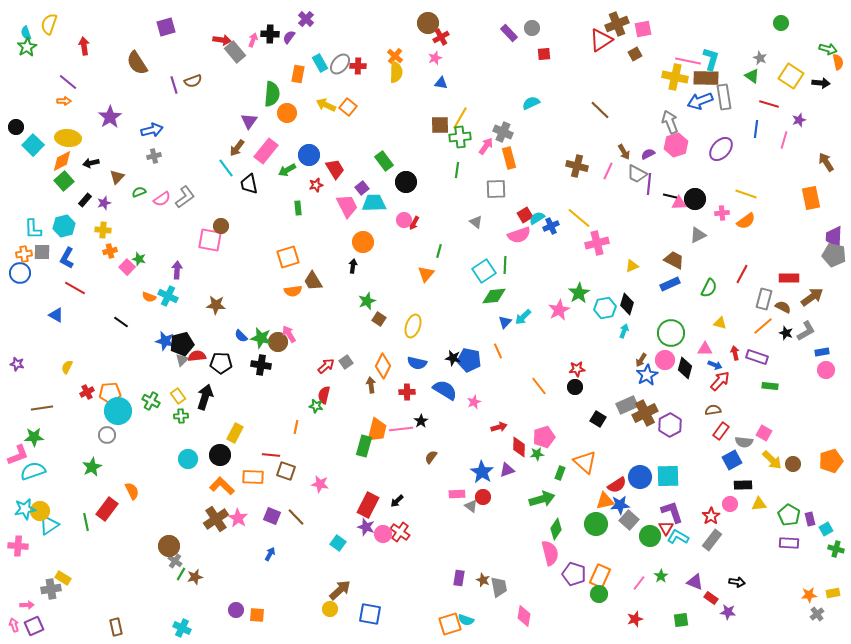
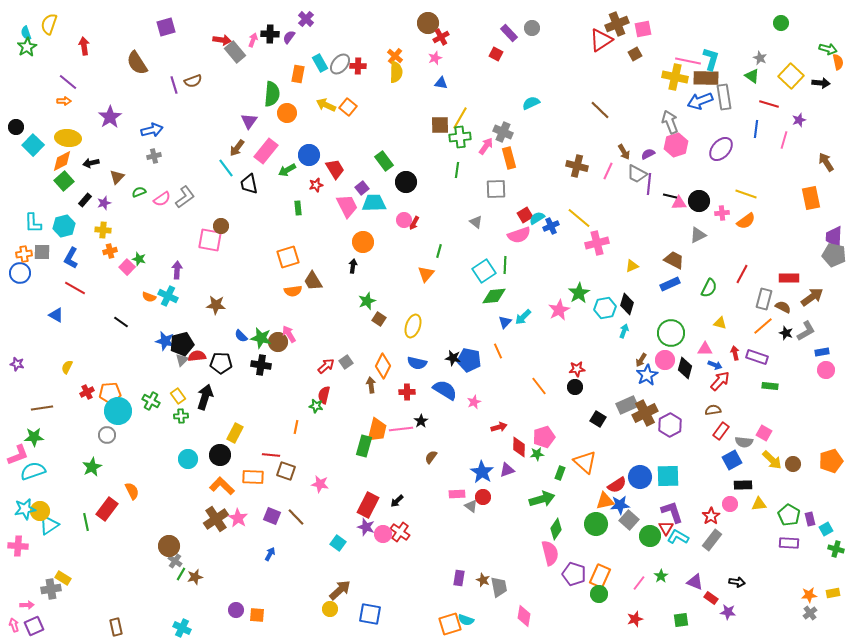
red square at (544, 54): moved 48 px left; rotated 32 degrees clockwise
yellow square at (791, 76): rotated 10 degrees clockwise
black circle at (695, 199): moved 4 px right, 2 px down
cyan L-shape at (33, 229): moved 6 px up
blue L-shape at (67, 258): moved 4 px right
gray cross at (817, 614): moved 7 px left, 1 px up
